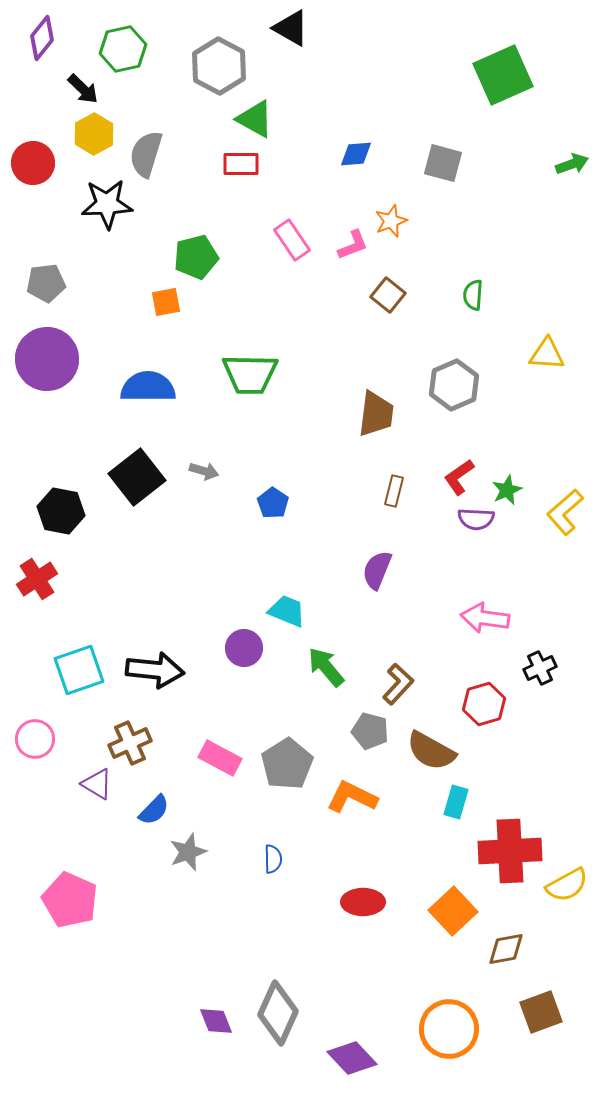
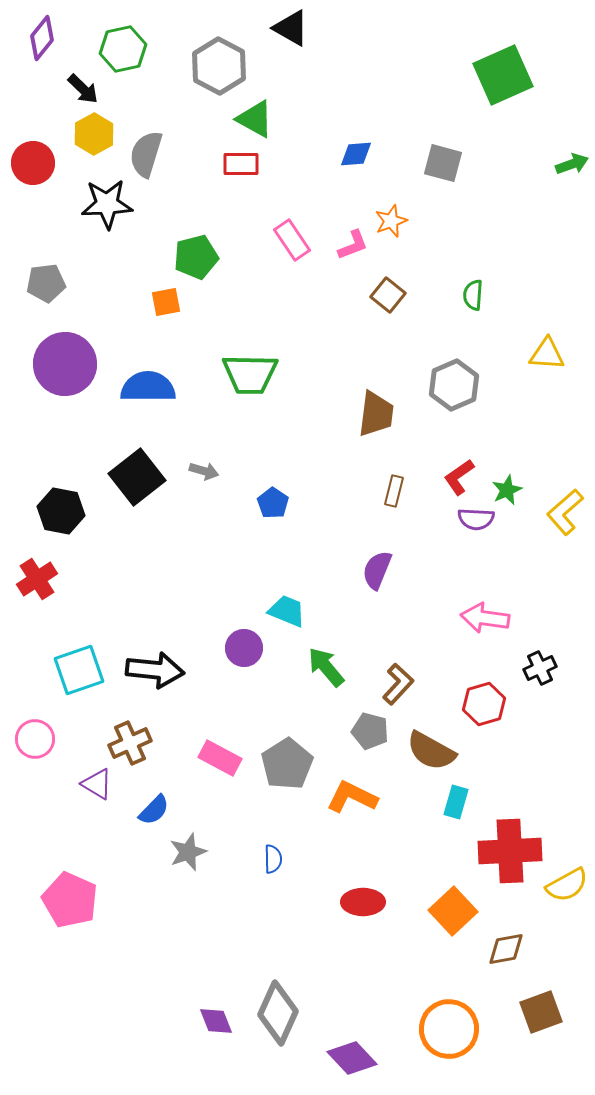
purple circle at (47, 359): moved 18 px right, 5 px down
